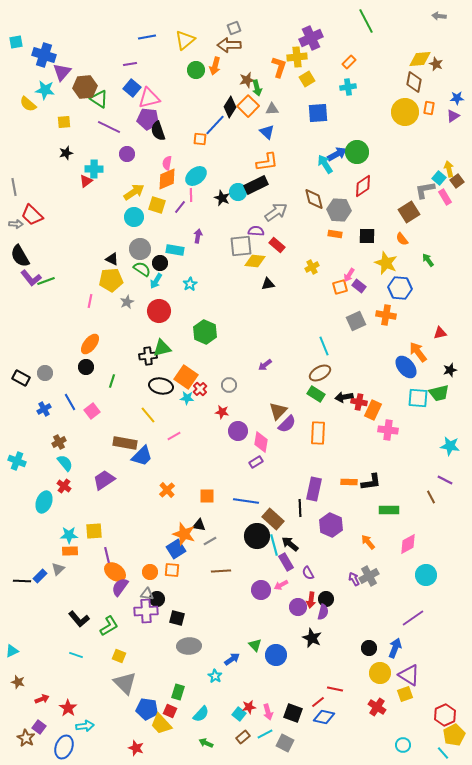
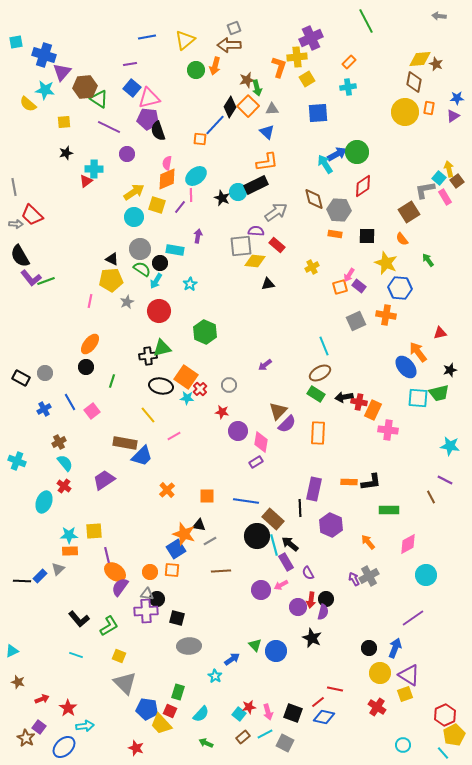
blue circle at (276, 655): moved 4 px up
blue ellipse at (64, 747): rotated 25 degrees clockwise
